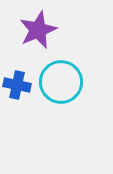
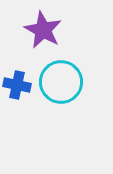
purple star: moved 5 px right; rotated 21 degrees counterclockwise
